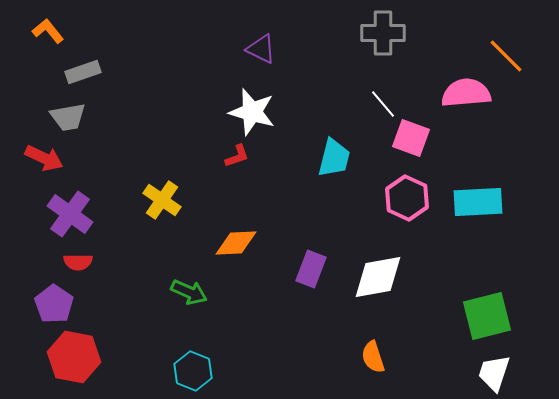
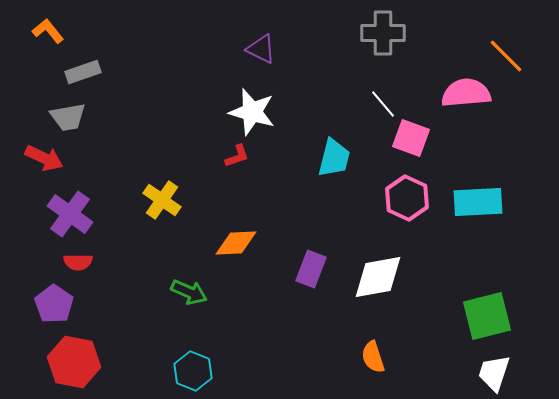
red hexagon: moved 5 px down
